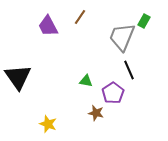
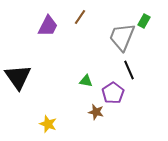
purple trapezoid: rotated 125 degrees counterclockwise
brown star: moved 1 px up
